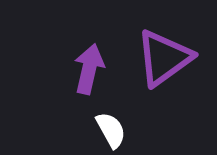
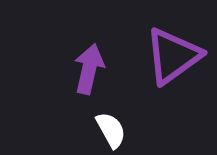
purple triangle: moved 9 px right, 2 px up
